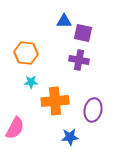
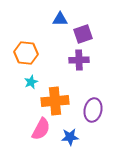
blue triangle: moved 4 px left, 2 px up
purple square: moved 1 px down; rotated 30 degrees counterclockwise
purple cross: rotated 12 degrees counterclockwise
cyan star: rotated 24 degrees counterclockwise
pink semicircle: moved 26 px right, 1 px down
